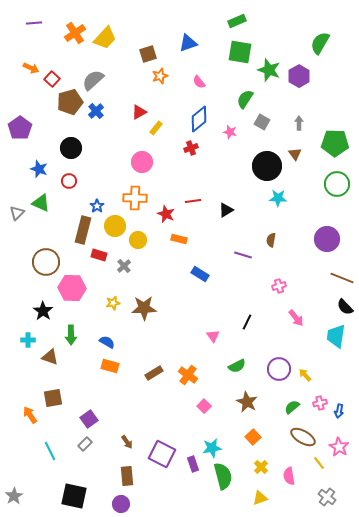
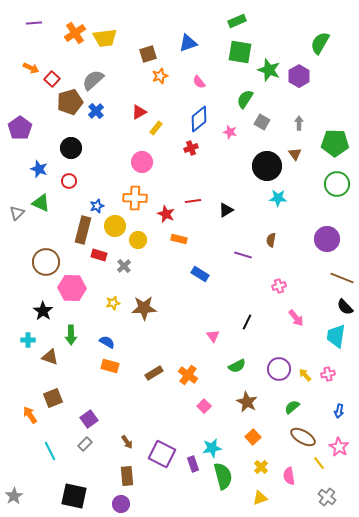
yellow trapezoid at (105, 38): rotated 40 degrees clockwise
blue star at (97, 206): rotated 16 degrees clockwise
brown square at (53, 398): rotated 12 degrees counterclockwise
pink cross at (320, 403): moved 8 px right, 29 px up
